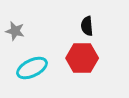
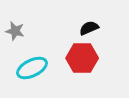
black semicircle: moved 2 px right, 2 px down; rotated 72 degrees clockwise
